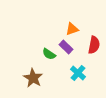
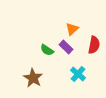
orange triangle: rotated 24 degrees counterclockwise
green semicircle: moved 2 px left, 4 px up
cyan cross: moved 1 px down
